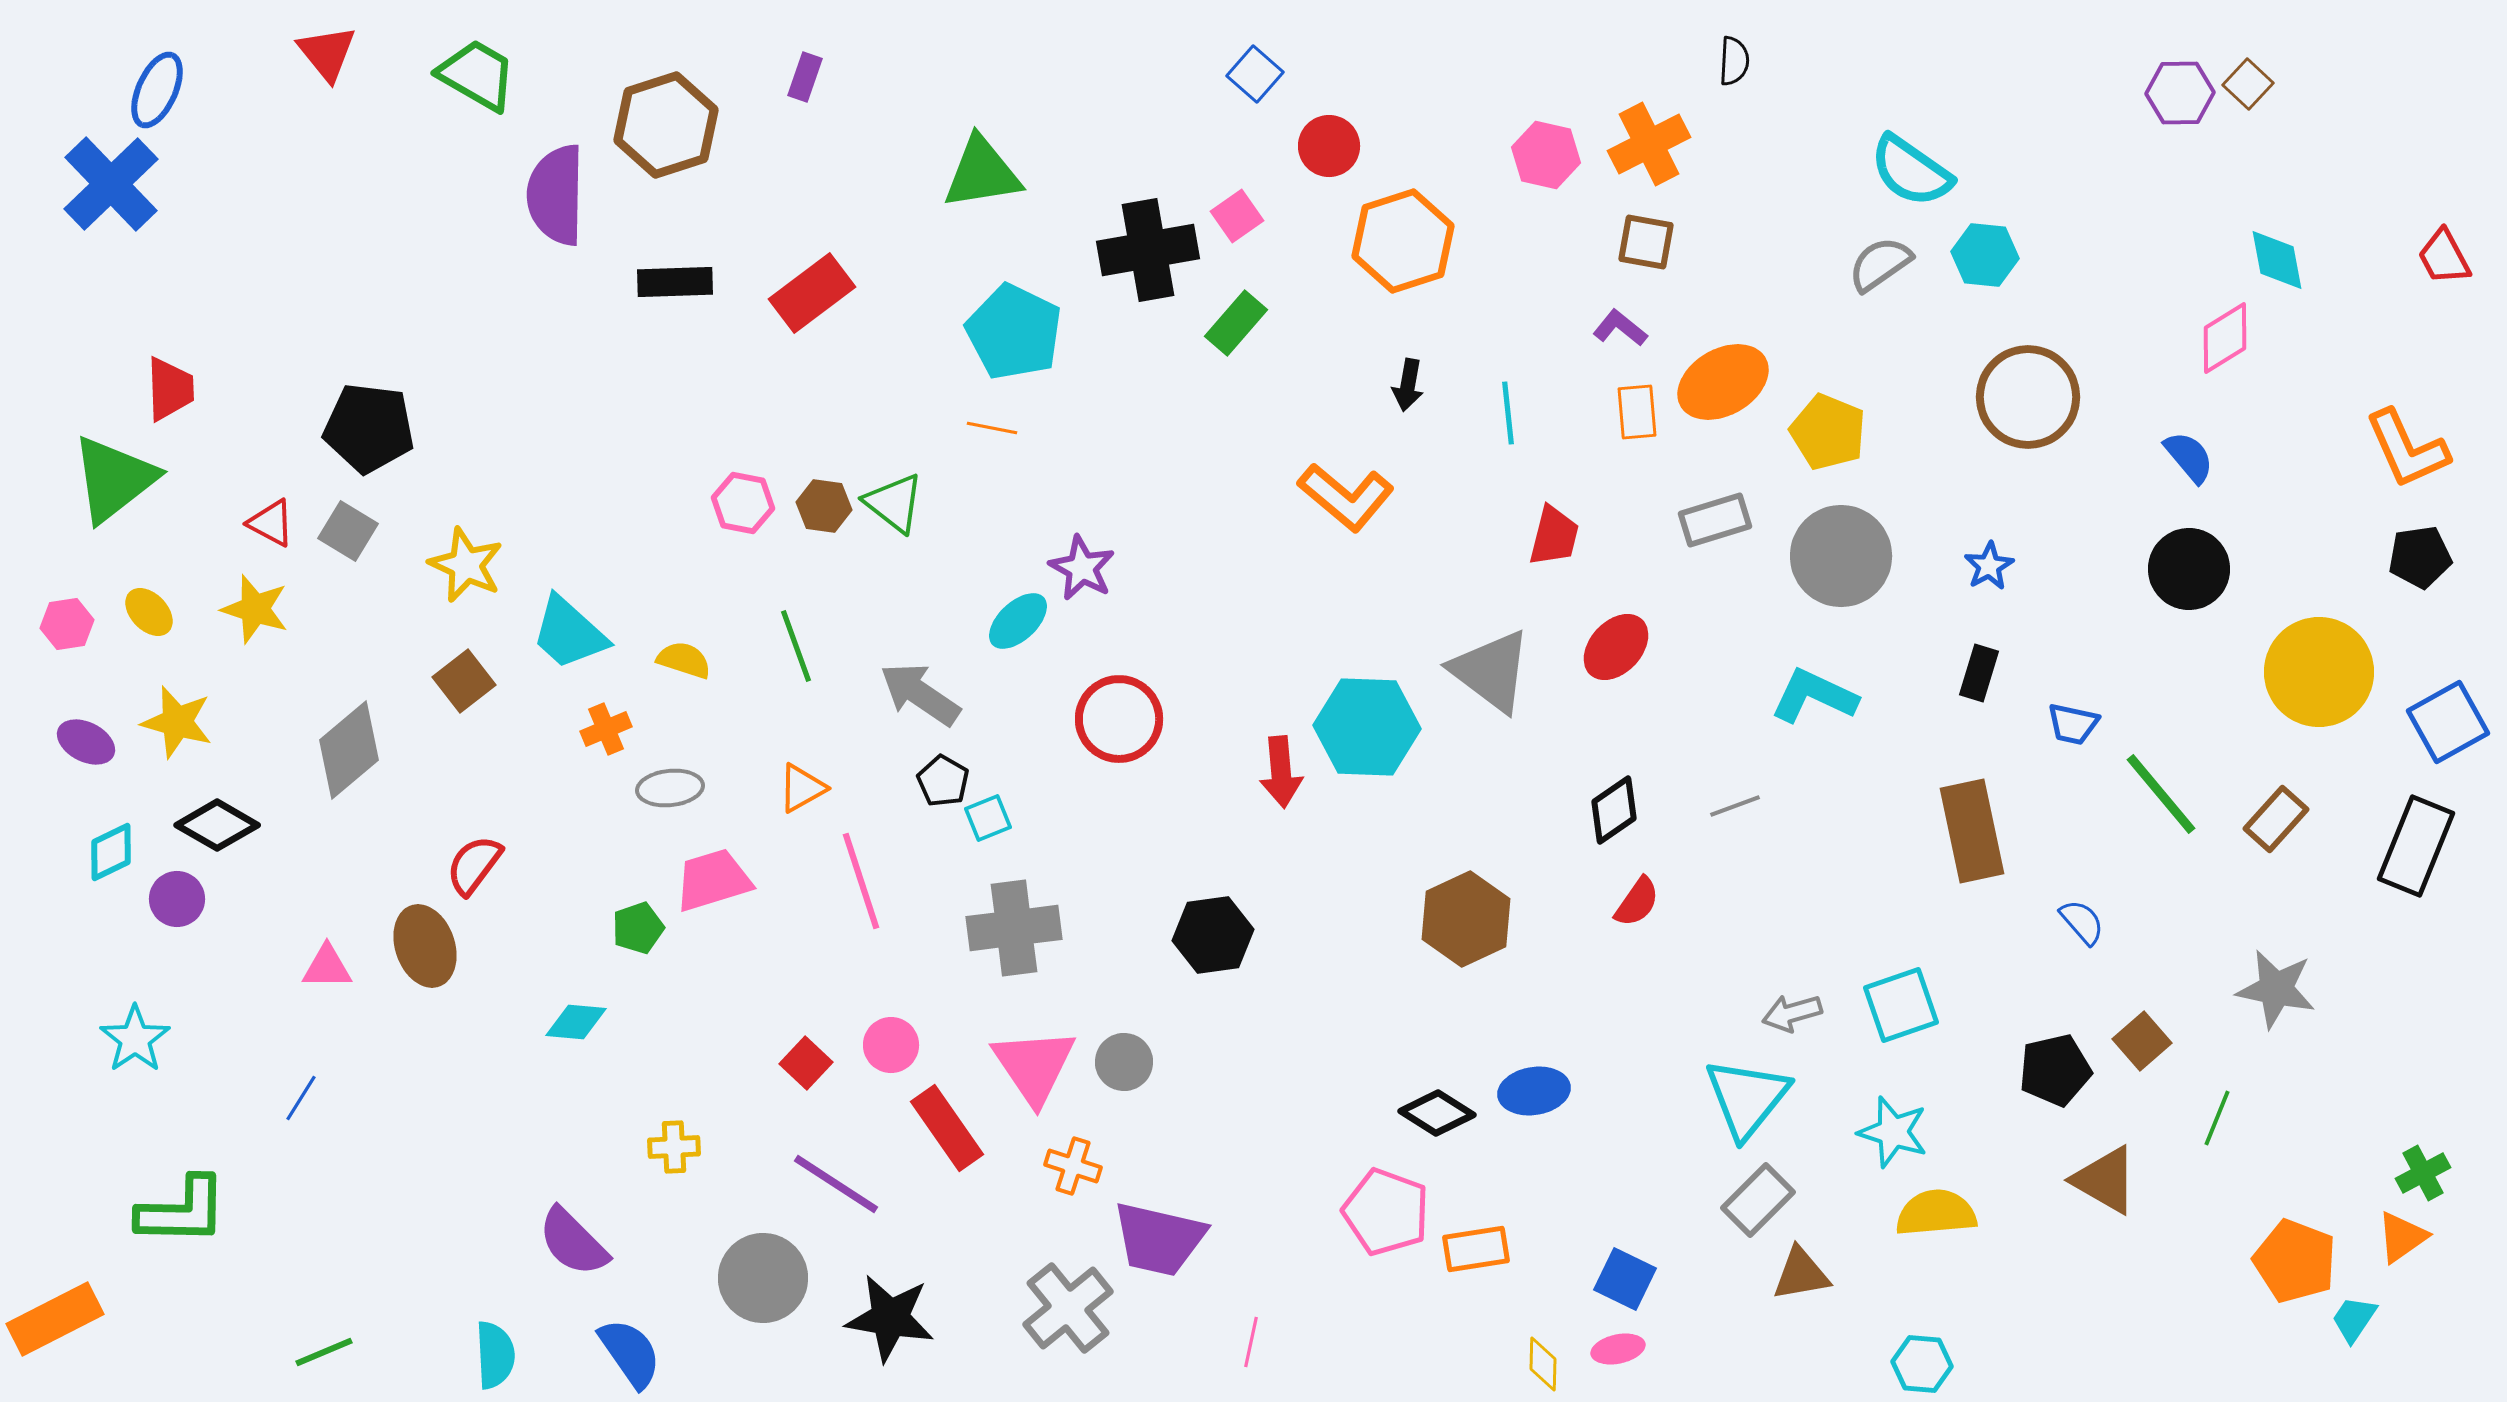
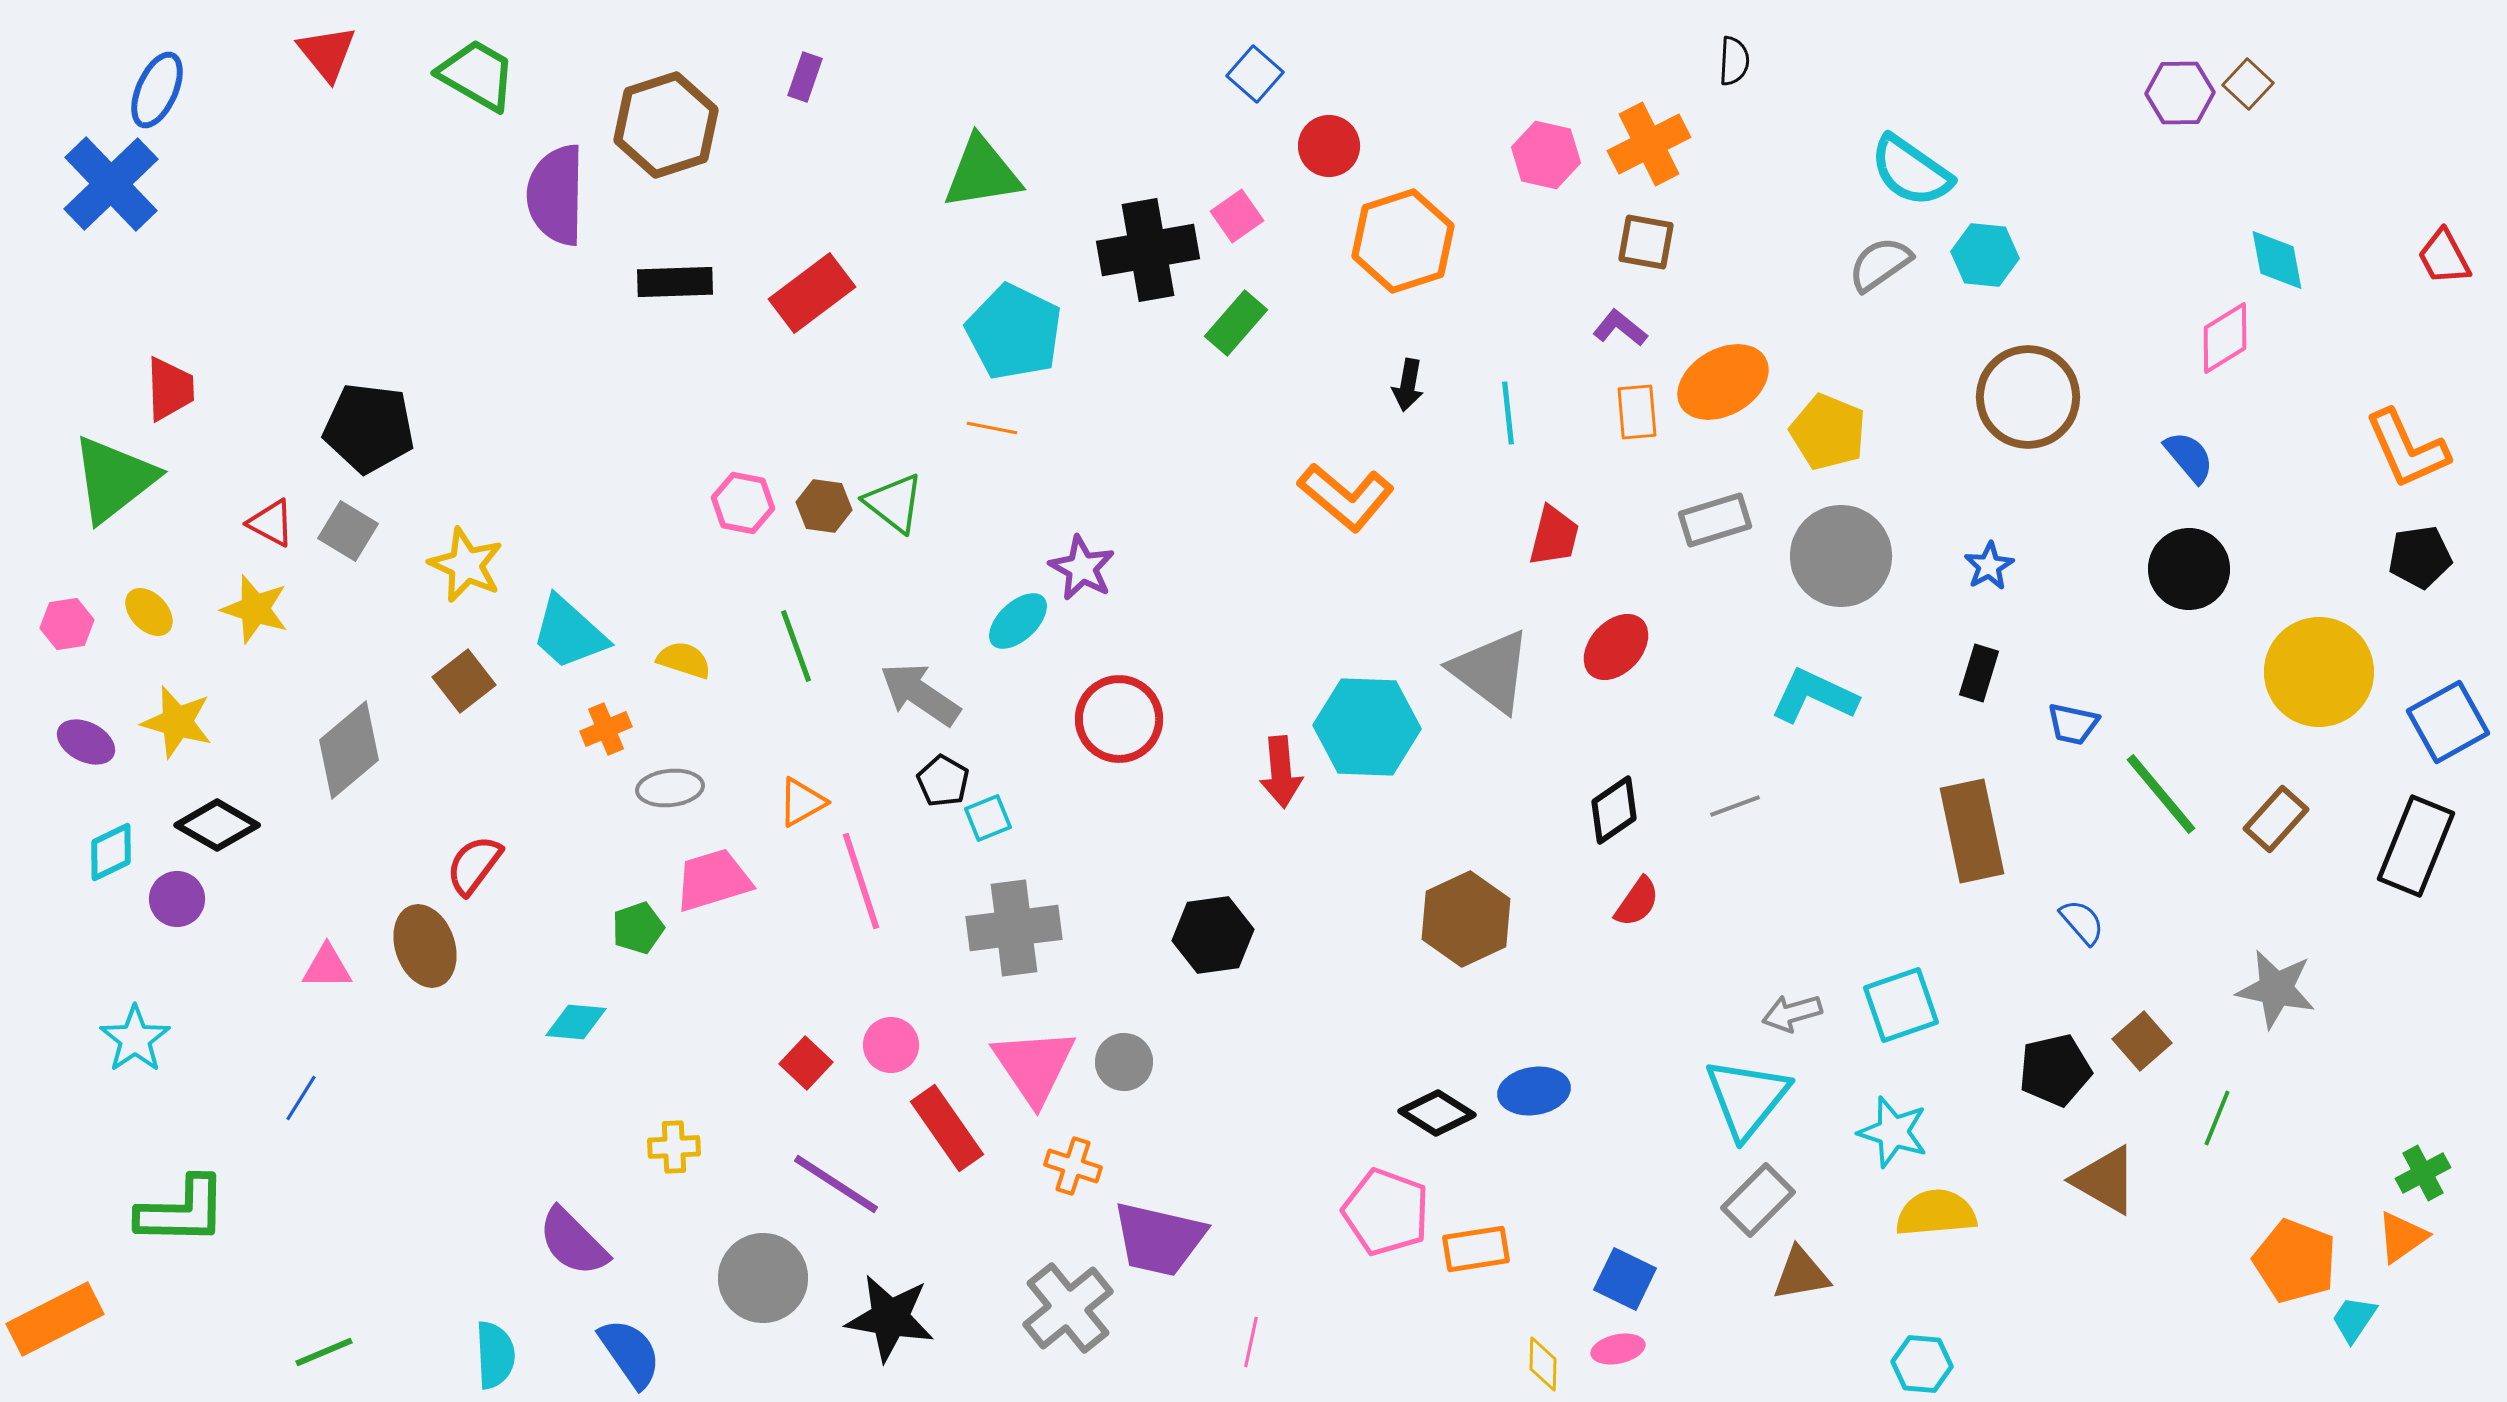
orange triangle at (802, 788): moved 14 px down
